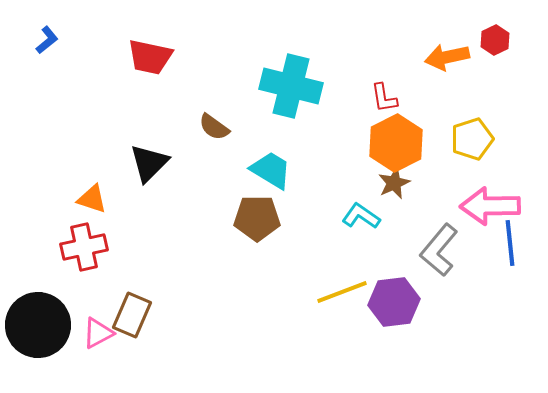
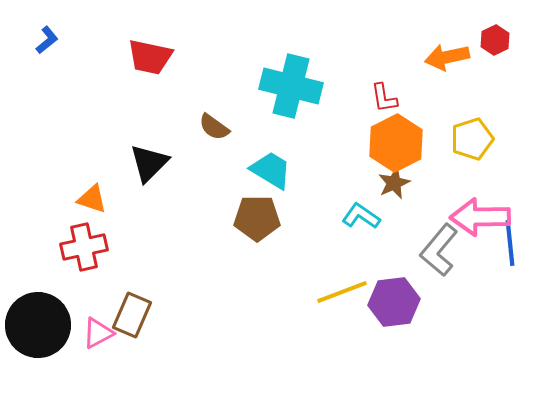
pink arrow: moved 10 px left, 11 px down
